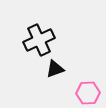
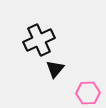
black triangle: rotated 30 degrees counterclockwise
